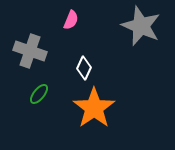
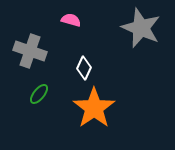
pink semicircle: rotated 96 degrees counterclockwise
gray star: moved 2 px down
